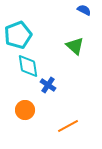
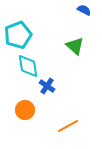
blue cross: moved 1 px left, 1 px down
